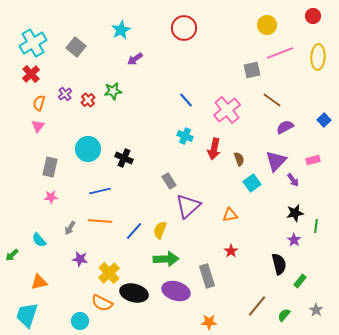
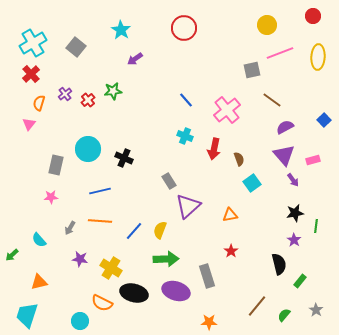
cyan star at (121, 30): rotated 12 degrees counterclockwise
pink triangle at (38, 126): moved 9 px left, 2 px up
purple triangle at (276, 161): moved 8 px right, 6 px up; rotated 25 degrees counterclockwise
gray rectangle at (50, 167): moved 6 px right, 2 px up
yellow cross at (109, 273): moved 2 px right, 5 px up; rotated 15 degrees counterclockwise
